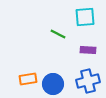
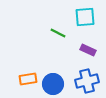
green line: moved 1 px up
purple rectangle: rotated 21 degrees clockwise
blue cross: moved 1 px left
